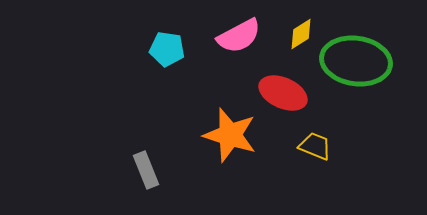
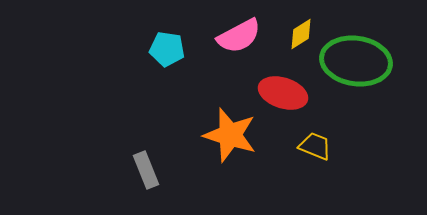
red ellipse: rotated 6 degrees counterclockwise
